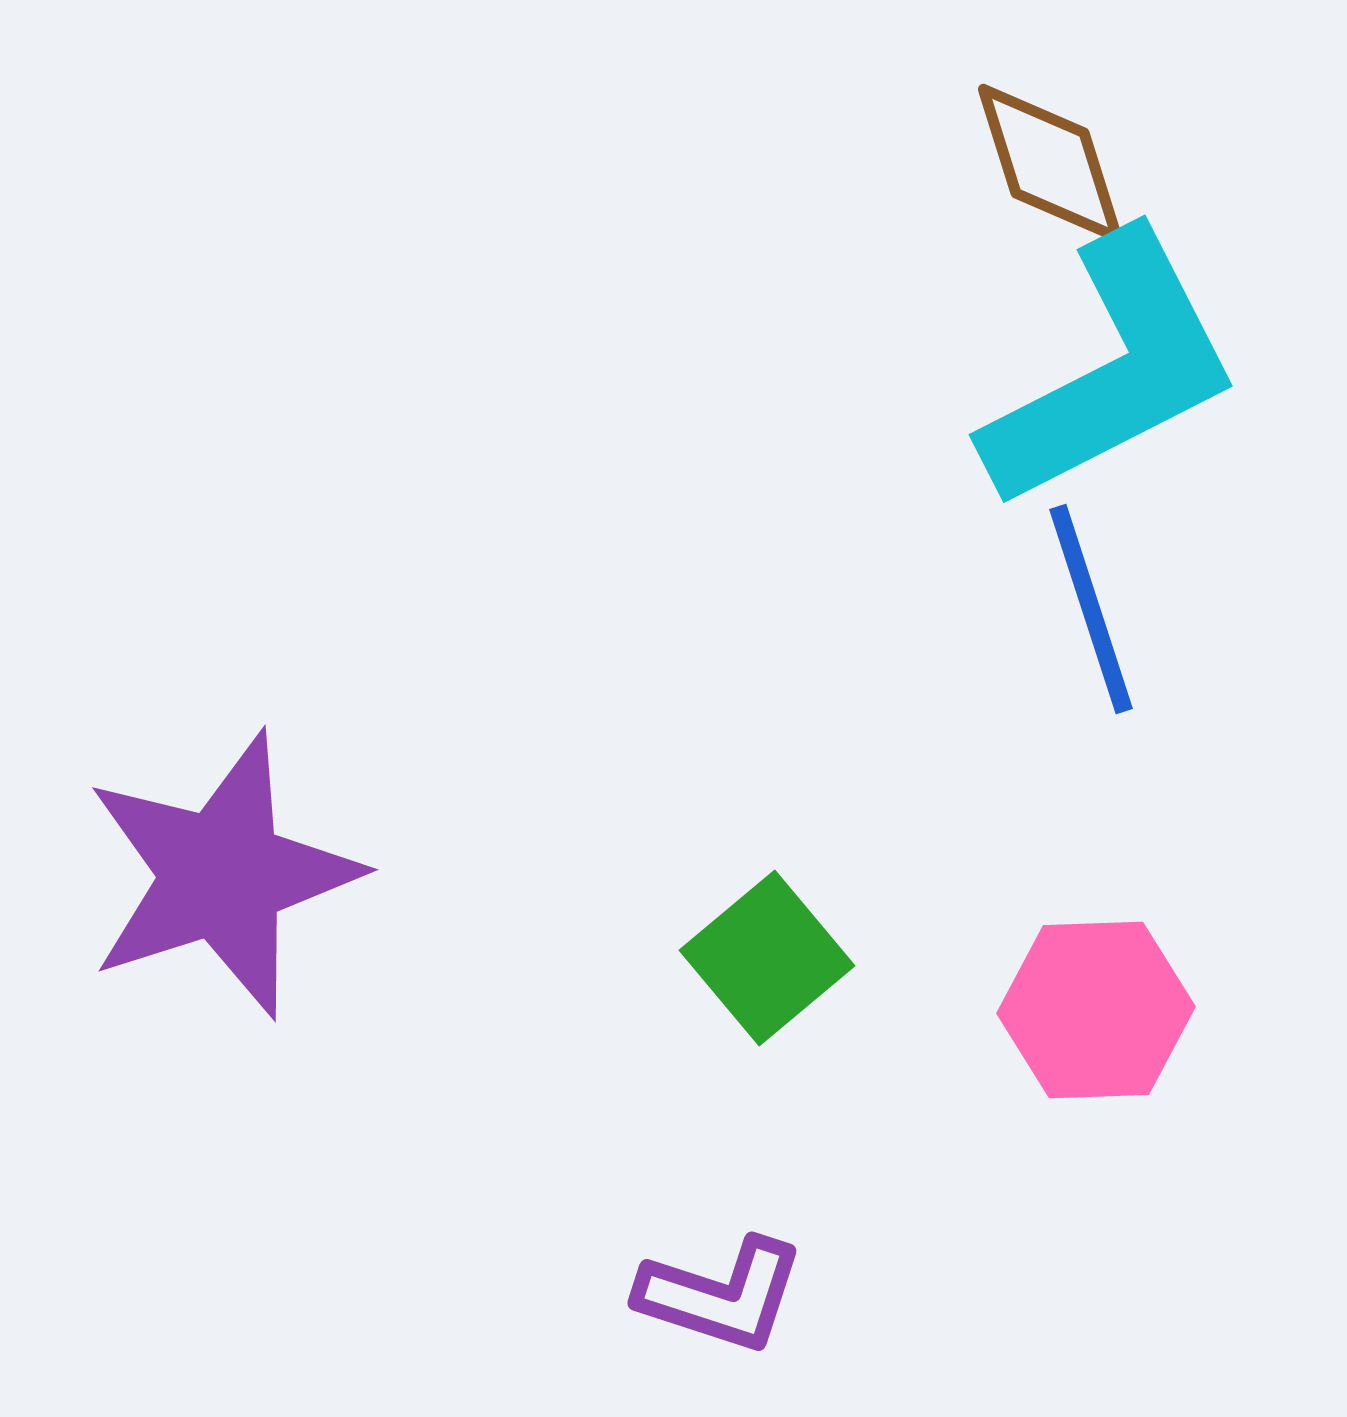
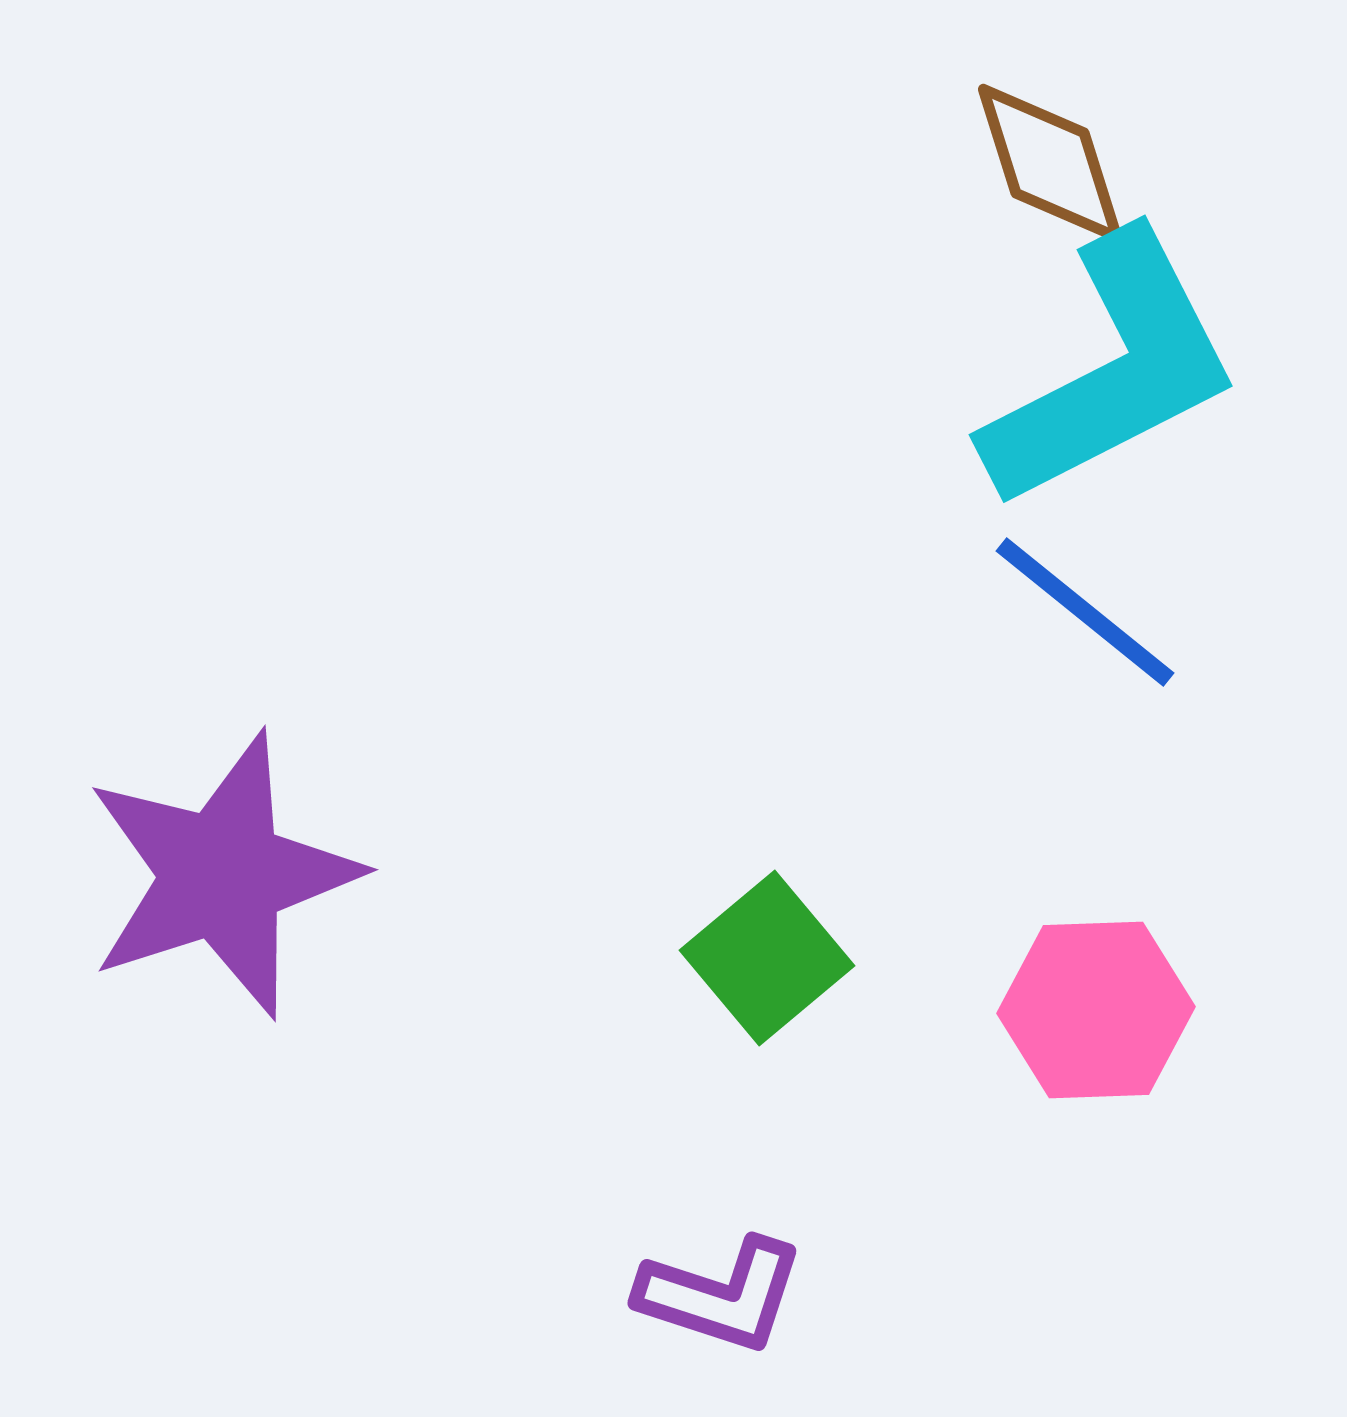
blue line: moved 6 px left, 3 px down; rotated 33 degrees counterclockwise
